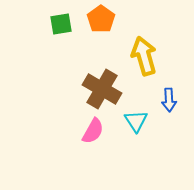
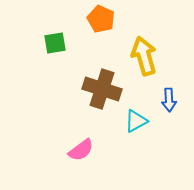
orange pentagon: rotated 12 degrees counterclockwise
green square: moved 6 px left, 19 px down
brown cross: rotated 12 degrees counterclockwise
cyan triangle: rotated 35 degrees clockwise
pink semicircle: moved 12 px left, 19 px down; rotated 24 degrees clockwise
